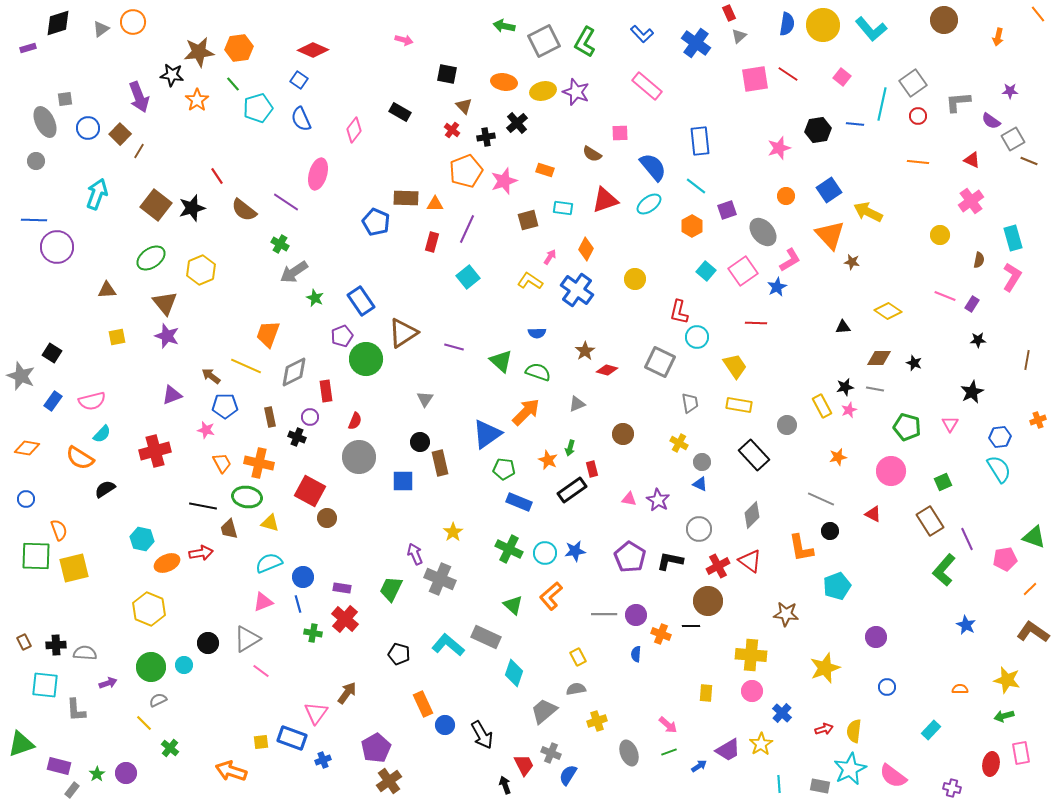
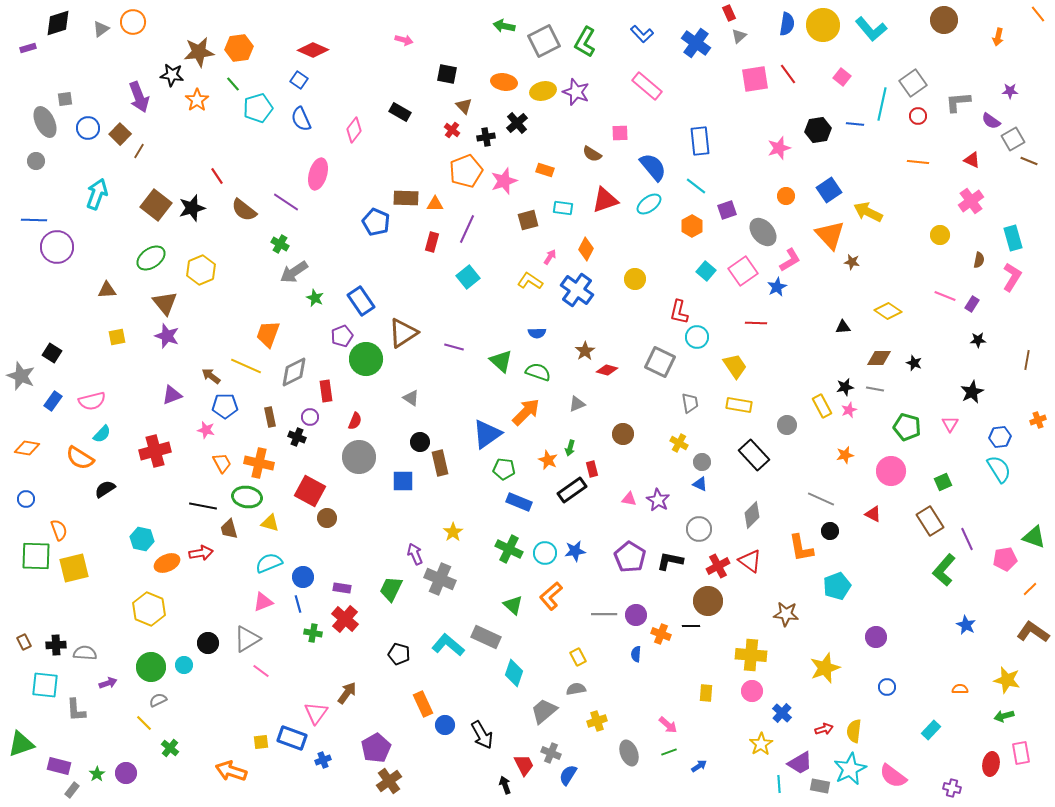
red line at (788, 74): rotated 20 degrees clockwise
gray triangle at (425, 399): moved 14 px left, 1 px up; rotated 30 degrees counterclockwise
orange star at (838, 457): moved 7 px right, 2 px up
purple trapezoid at (728, 750): moved 72 px right, 13 px down
